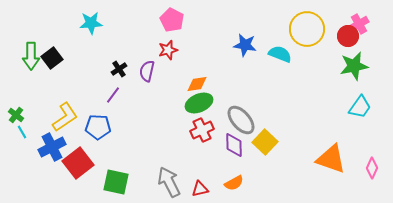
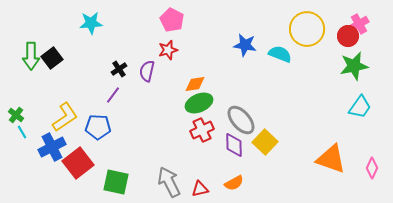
orange diamond: moved 2 px left
